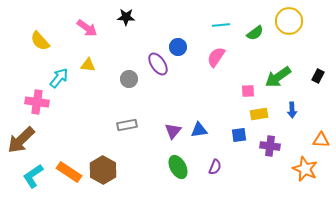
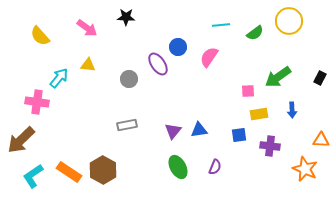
yellow semicircle: moved 5 px up
pink semicircle: moved 7 px left
black rectangle: moved 2 px right, 2 px down
